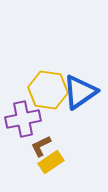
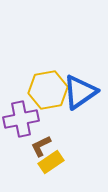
yellow hexagon: rotated 18 degrees counterclockwise
purple cross: moved 2 px left
